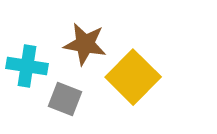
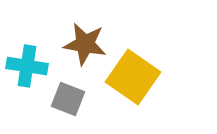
yellow square: rotated 10 degrees counterclockwise
gray square: moved 3 px right
